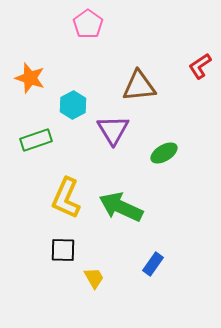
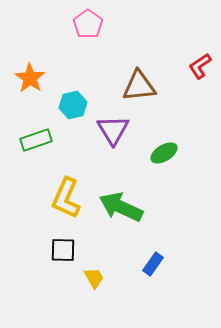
orange star: rotated 16 degrees clockwise
cyan hexagon: rotated 16 degrees clockwise
